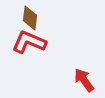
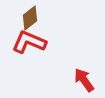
brown diamond: rotated 45 degrees clockwise
